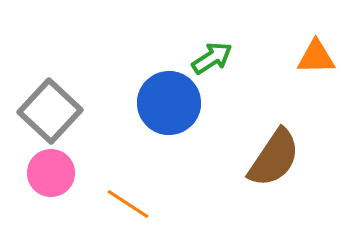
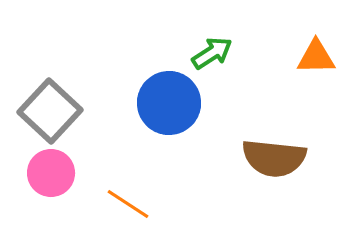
green arrow: moved 5 px up
brown semicircle: rotated 62 degrees clockwise
